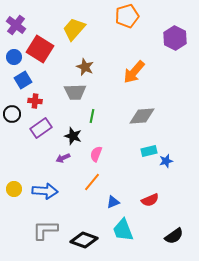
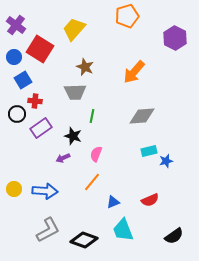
black circle: moved 5 px right
gray L-shape: moved 3 px right; rotated 152 degrees clockwise
